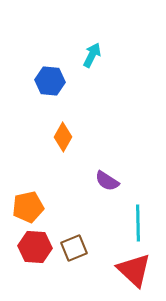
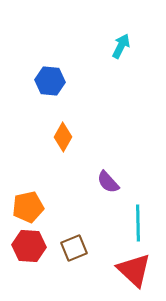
cyan arrow: moved 29 px right, 9 px up
purple semicircle: moved 1 px right, 1 px down; rotated 15 degrees clockwise
red hexagon: moved 6 px left, 1 px up
